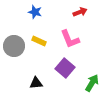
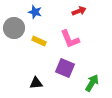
red arrow: moved 1 px left, 1 px up
gray circle: moved 18 px up
purple square: rotated 18 degrees counterclockwise
